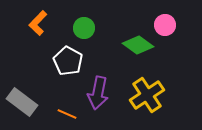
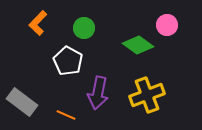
pink circle: moved 2 px right
yellow cross: rotated 12 degrees clockwise
orange line: moved 1 px left, 1 px down
